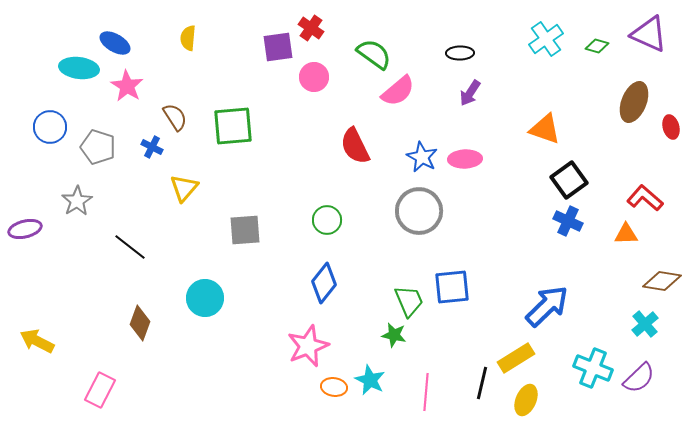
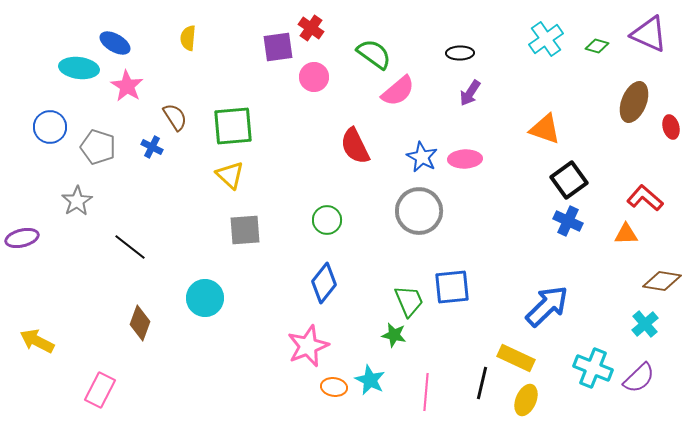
yellow triangle at (184, 188): moved 46 px right, 13 px up; rotated 28 degrees counterclockwise
purple ellipse at (25, 229): moved 3 px left, 9 px down
yellow rectangle at (516, 358): rotated 57 degrees clockwise
